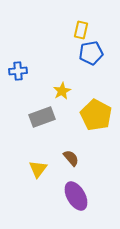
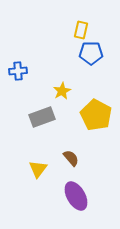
blue pentagon: rotated 10 degrees clockwise
